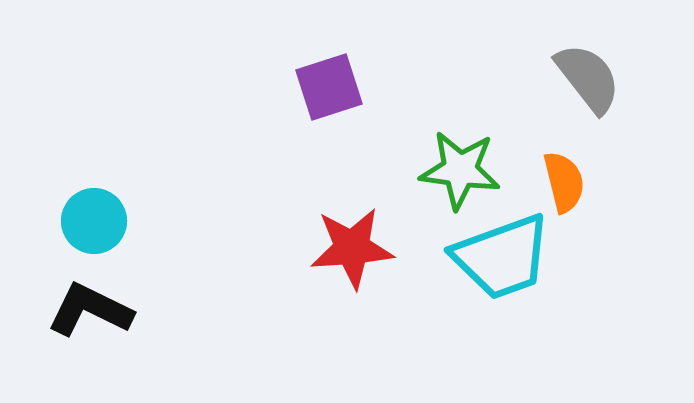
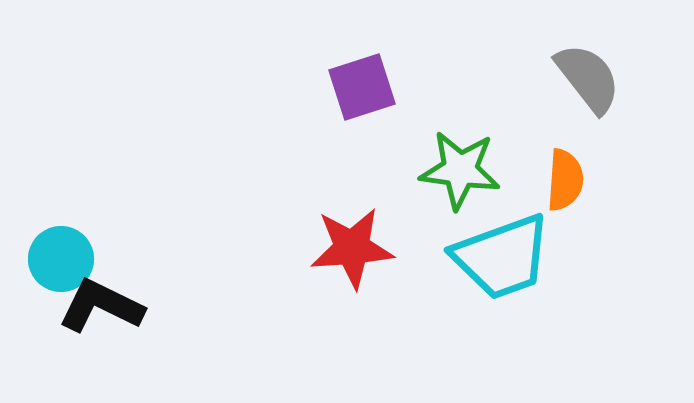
purple square: moved 33 px right
orange semicircle: moved 1 px right, 2 px up; rotated 18 degrees clockwise
cyan circle: moved 33 px left, 38 px down
black L-shape: moved 11 px right, 4 px up
